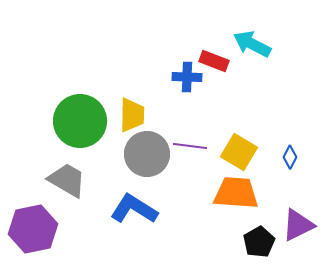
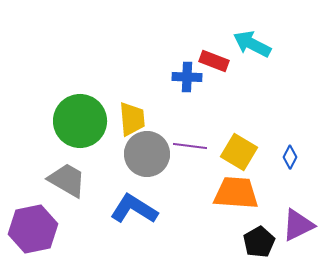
yellow trapezoid: moved 4 px down; rotated 6 degrees counterclockwise
